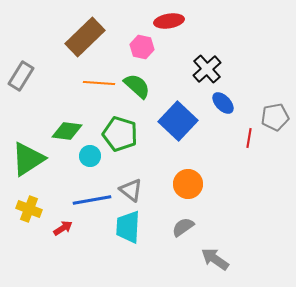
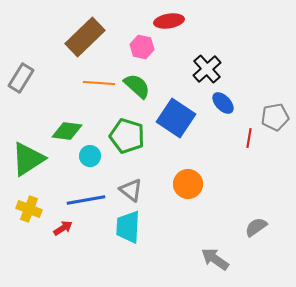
gray rectangle: moved 2 px down
blue square: moved 2 px left, 3 px up; rotated 9 degrees counterclockwise
green pentagon: moved 7 px right, 2 px down
blue line: moved 6 px left
gray semicircle: moved 73 px right
